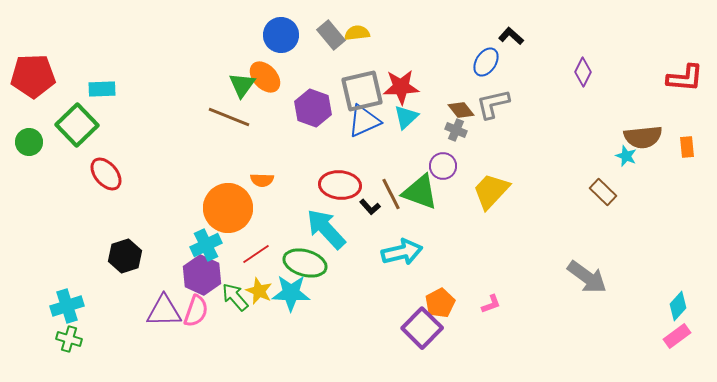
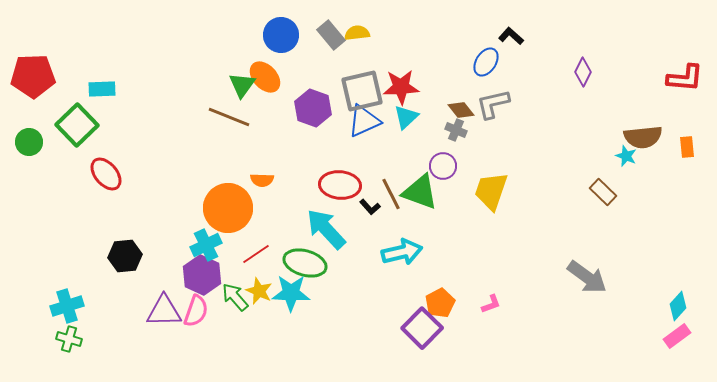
yellow trapezoid at (491, 191): rotated 24 degrees counterclockwise
black hexagon at (125, 256): rotated 12 degrees clockwise
